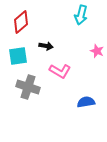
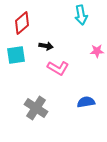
cyan arrow: rotated 24 degrees counterclockwise
red diamond: moved 1 px right, 1 px down
pink star: rotated 24 degrees counterclockwise
cyan square: moved 2 px left, 1 px up
pink L-shape: moved 2 px left, 3 px up
gray cross: moved 8 px right, 21 px down; rotated 15 degrees clockwise
